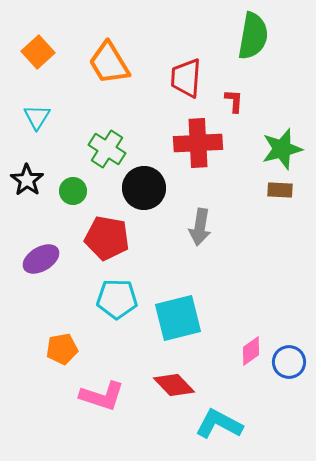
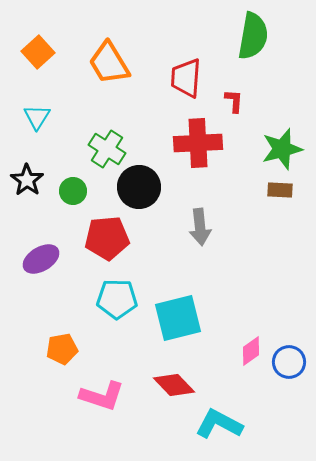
black circle: moved 5 px left, 1 px up
gray arrow: rotated 15 degrees counterclockwise
red pentagon: rotated 15 degrees counterclockwise
